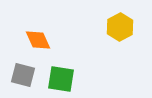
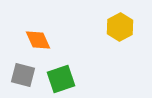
green square: rotated 28 degrees counterclockwise
